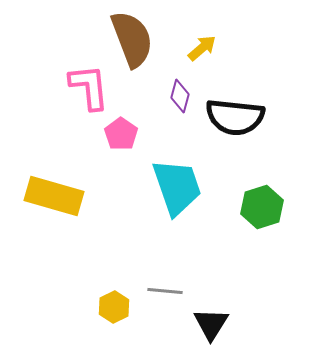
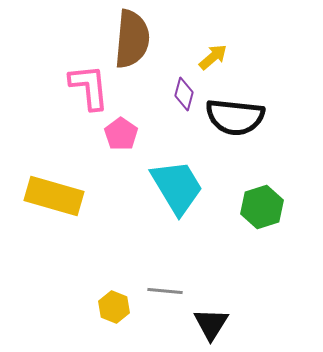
brown semicircle: rotated 26 degrees clockwise
yellow arrow: moved 11 px right, 9 px down
purple diamond: moved 4 px right, 2 px up
cyan trapezoid: rotated 12 degrees counterclockwise
yellow hexagon: rotated 12 degrees counterclockwise
